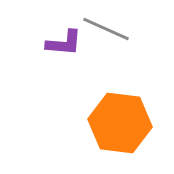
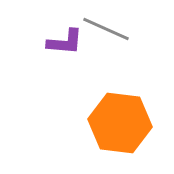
purple L-shape: moved 1 px right, 1 px up
